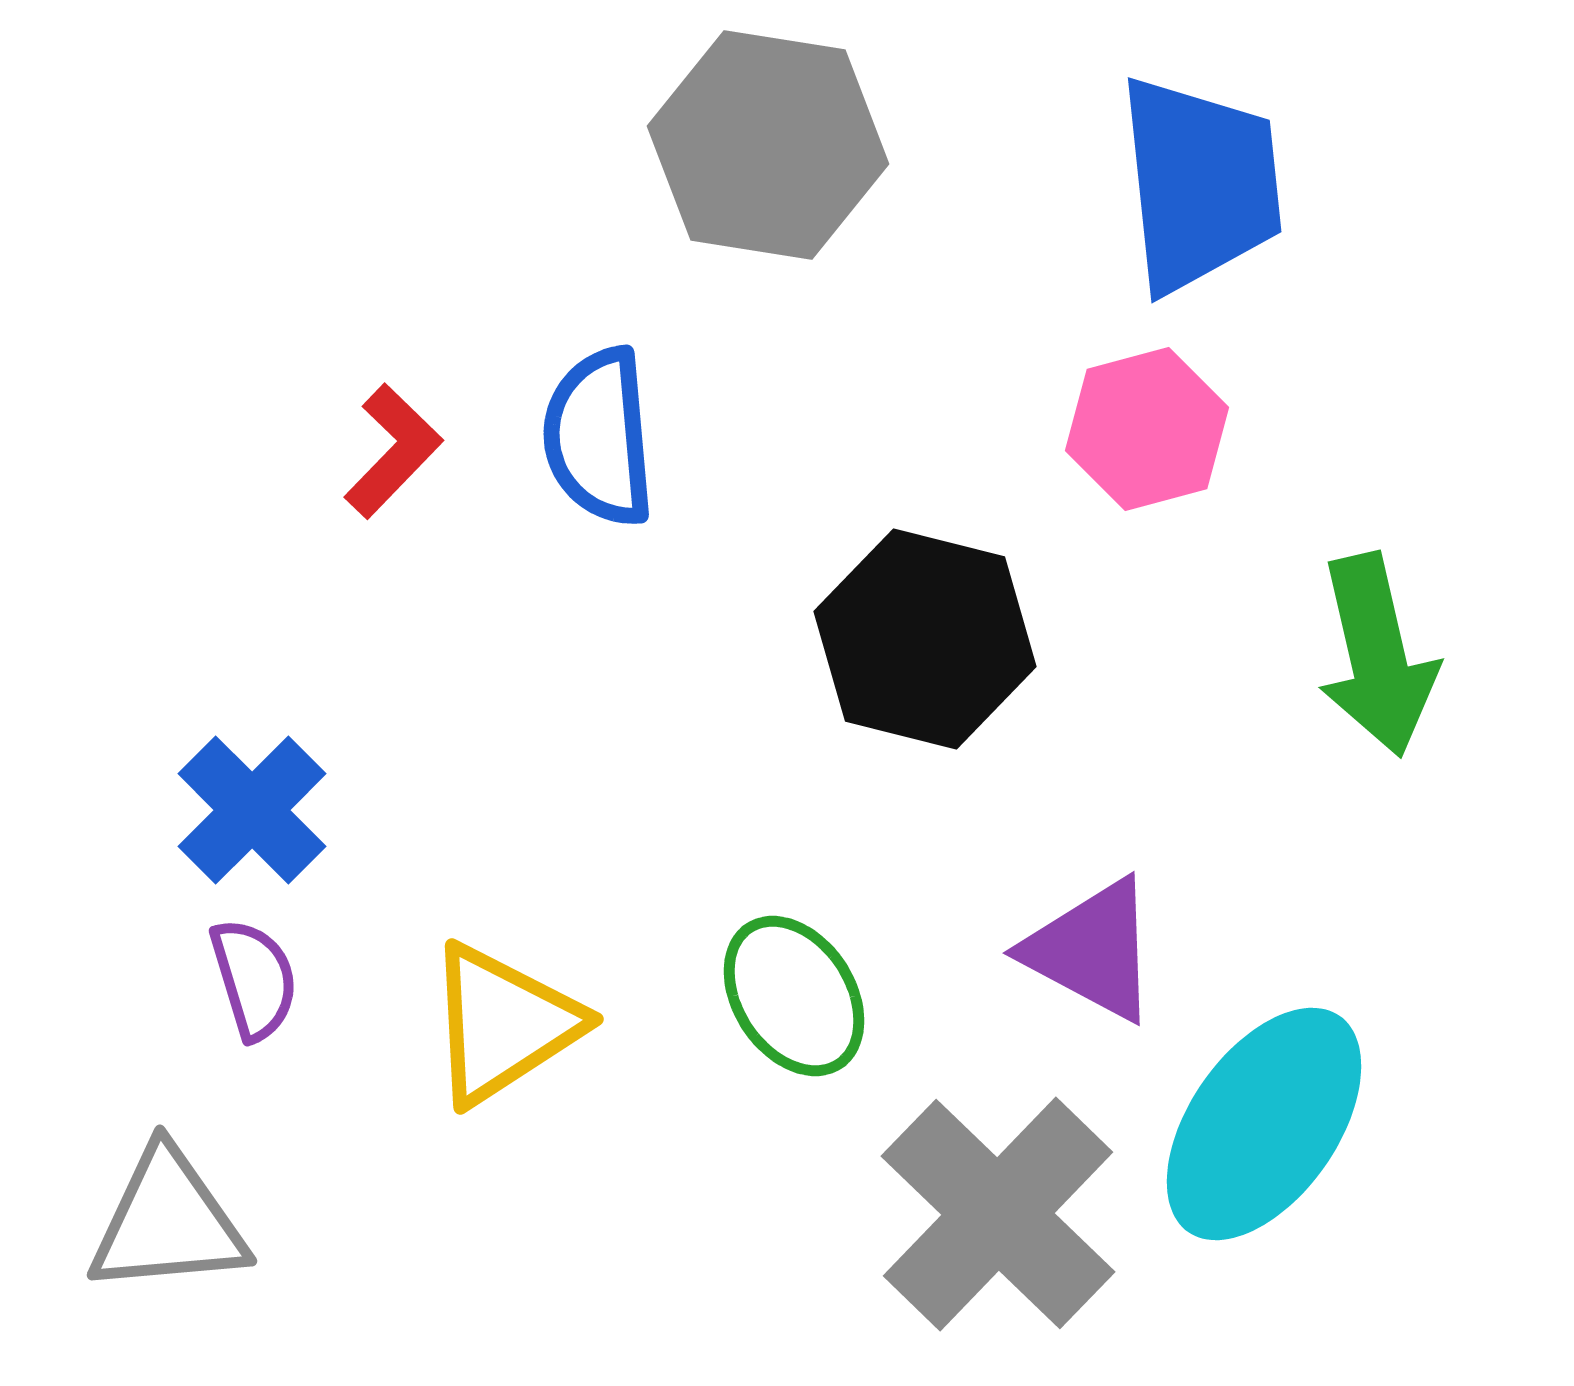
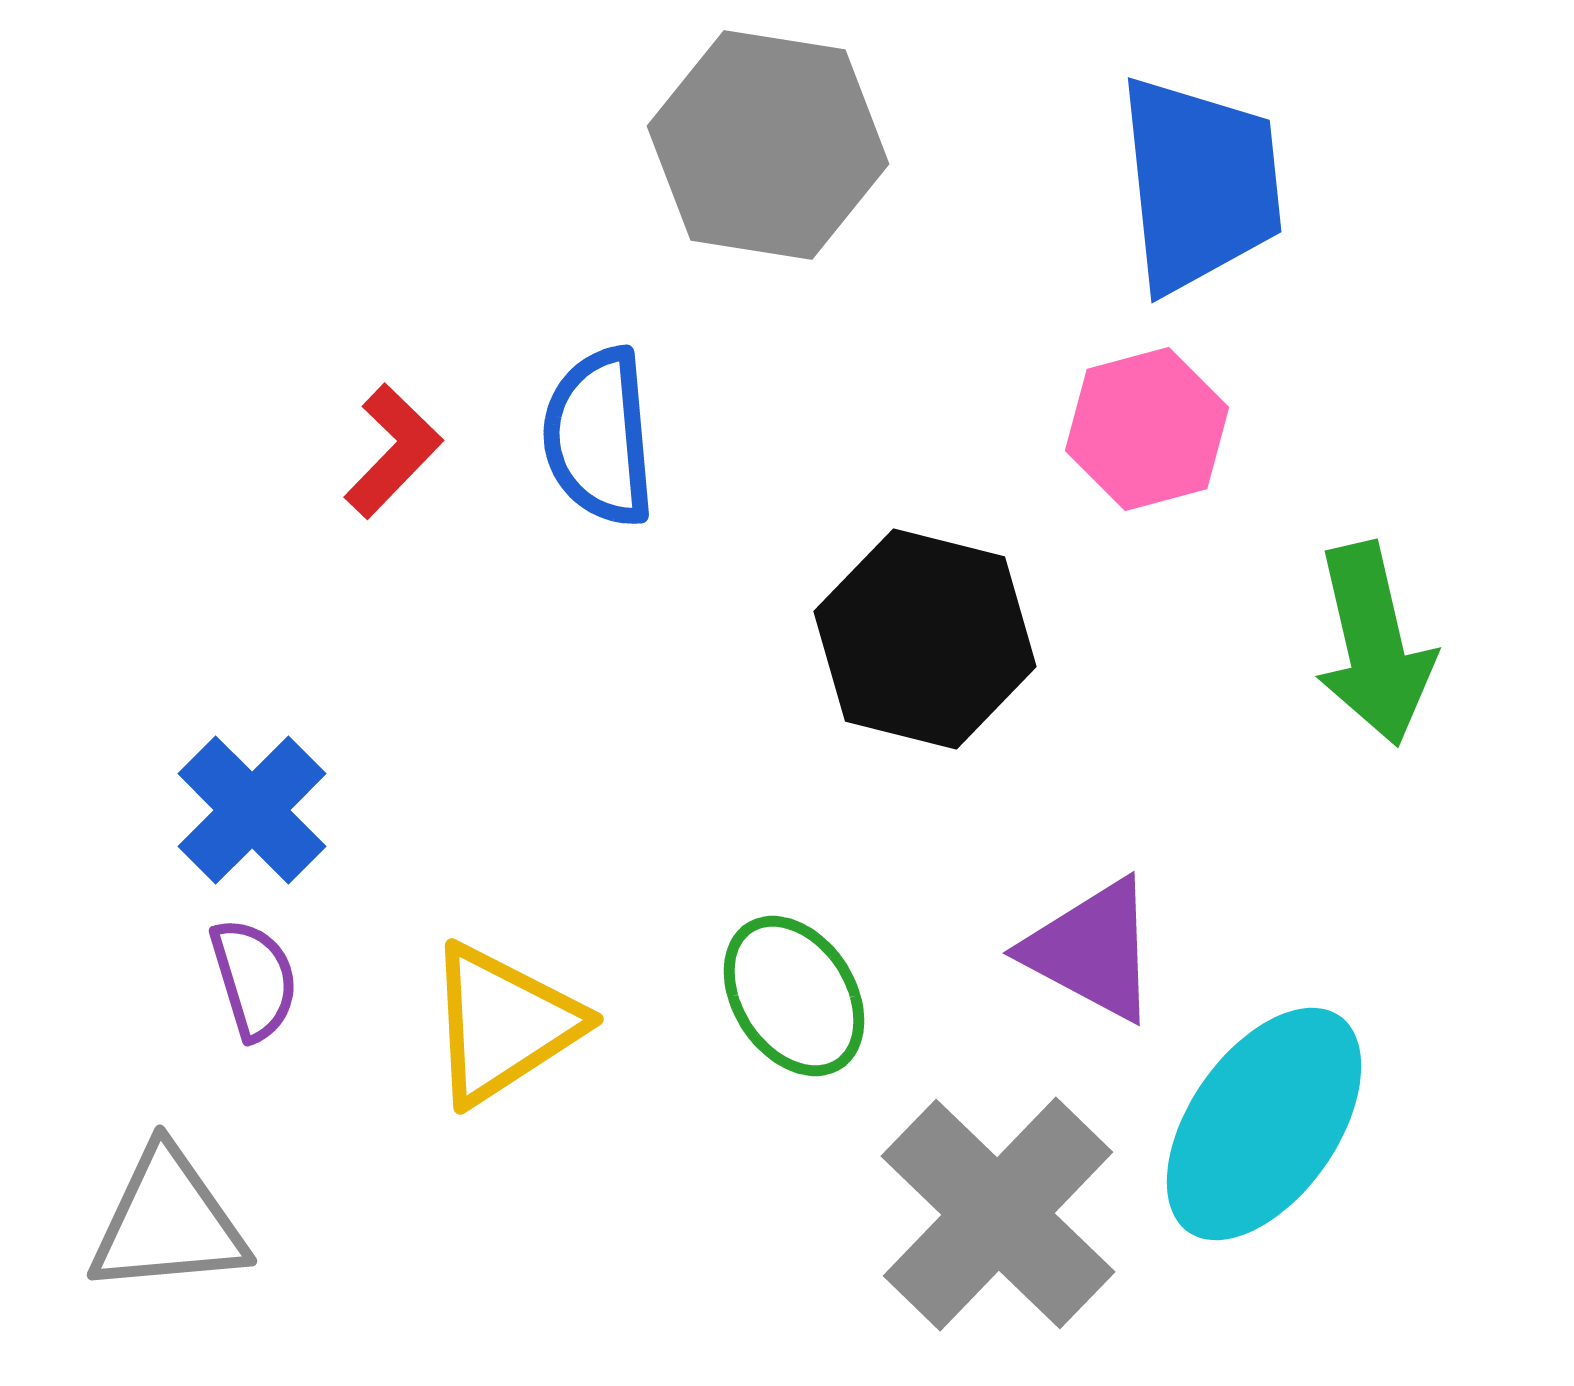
green arrow: moved 3 px left, 11 px up
